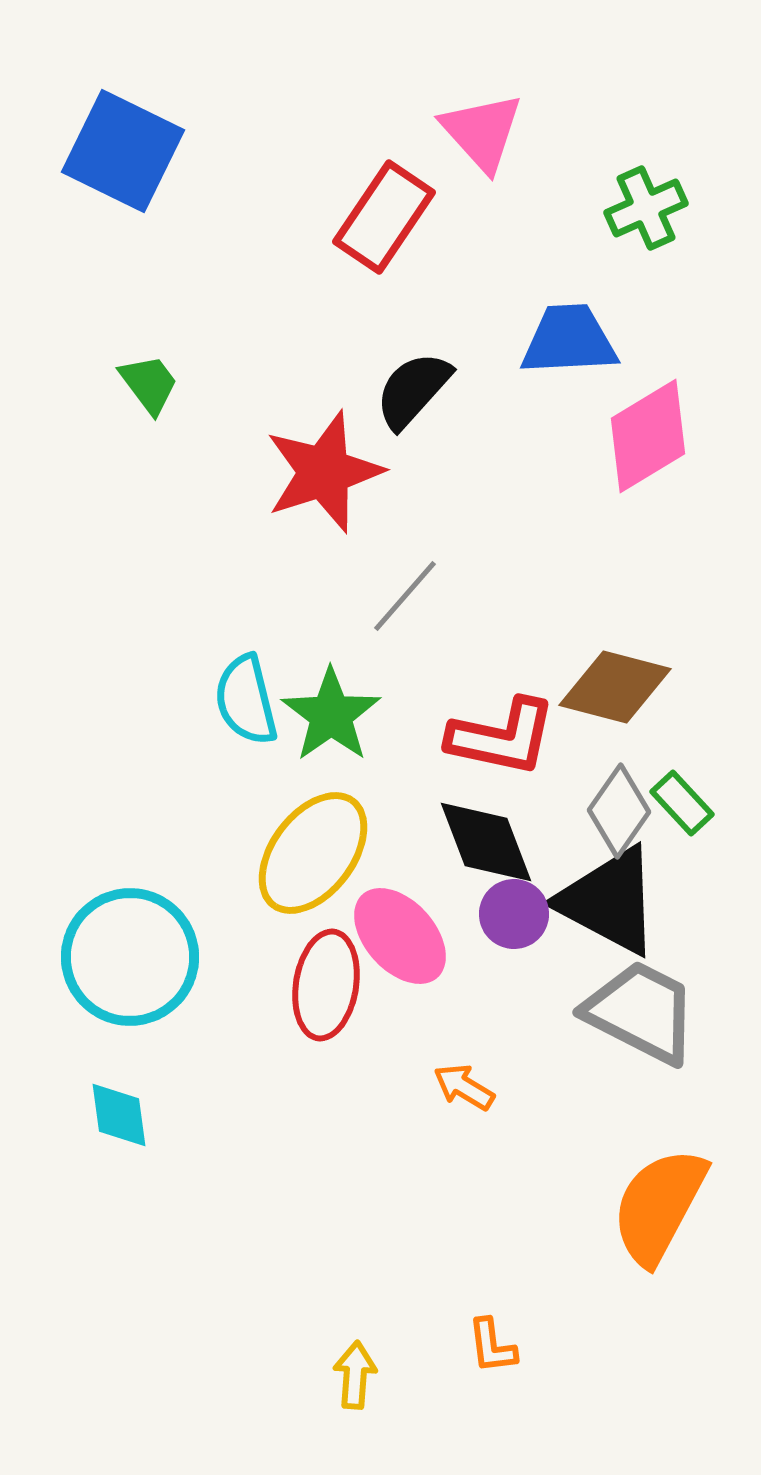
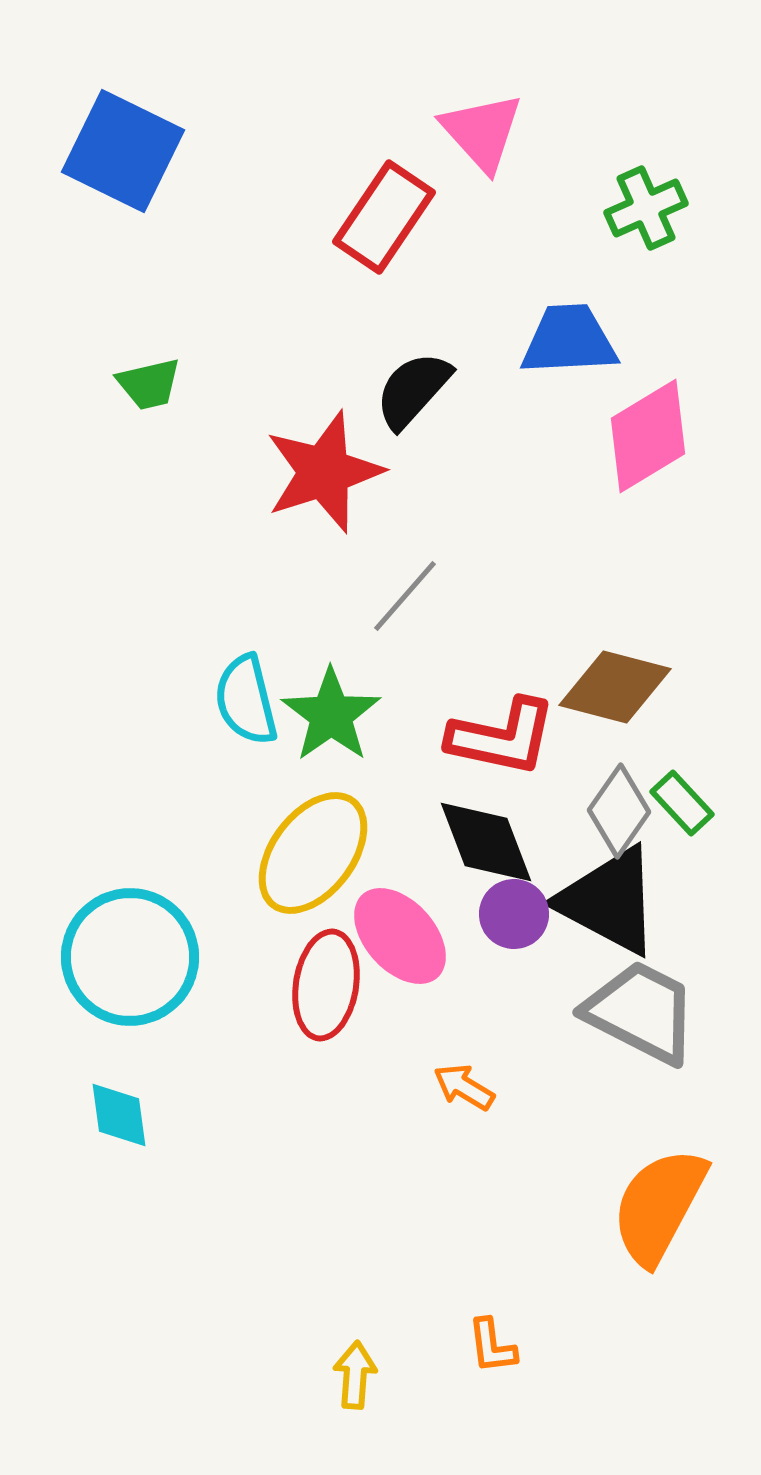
green trapezoid: rotated 114 degrees clockwise
